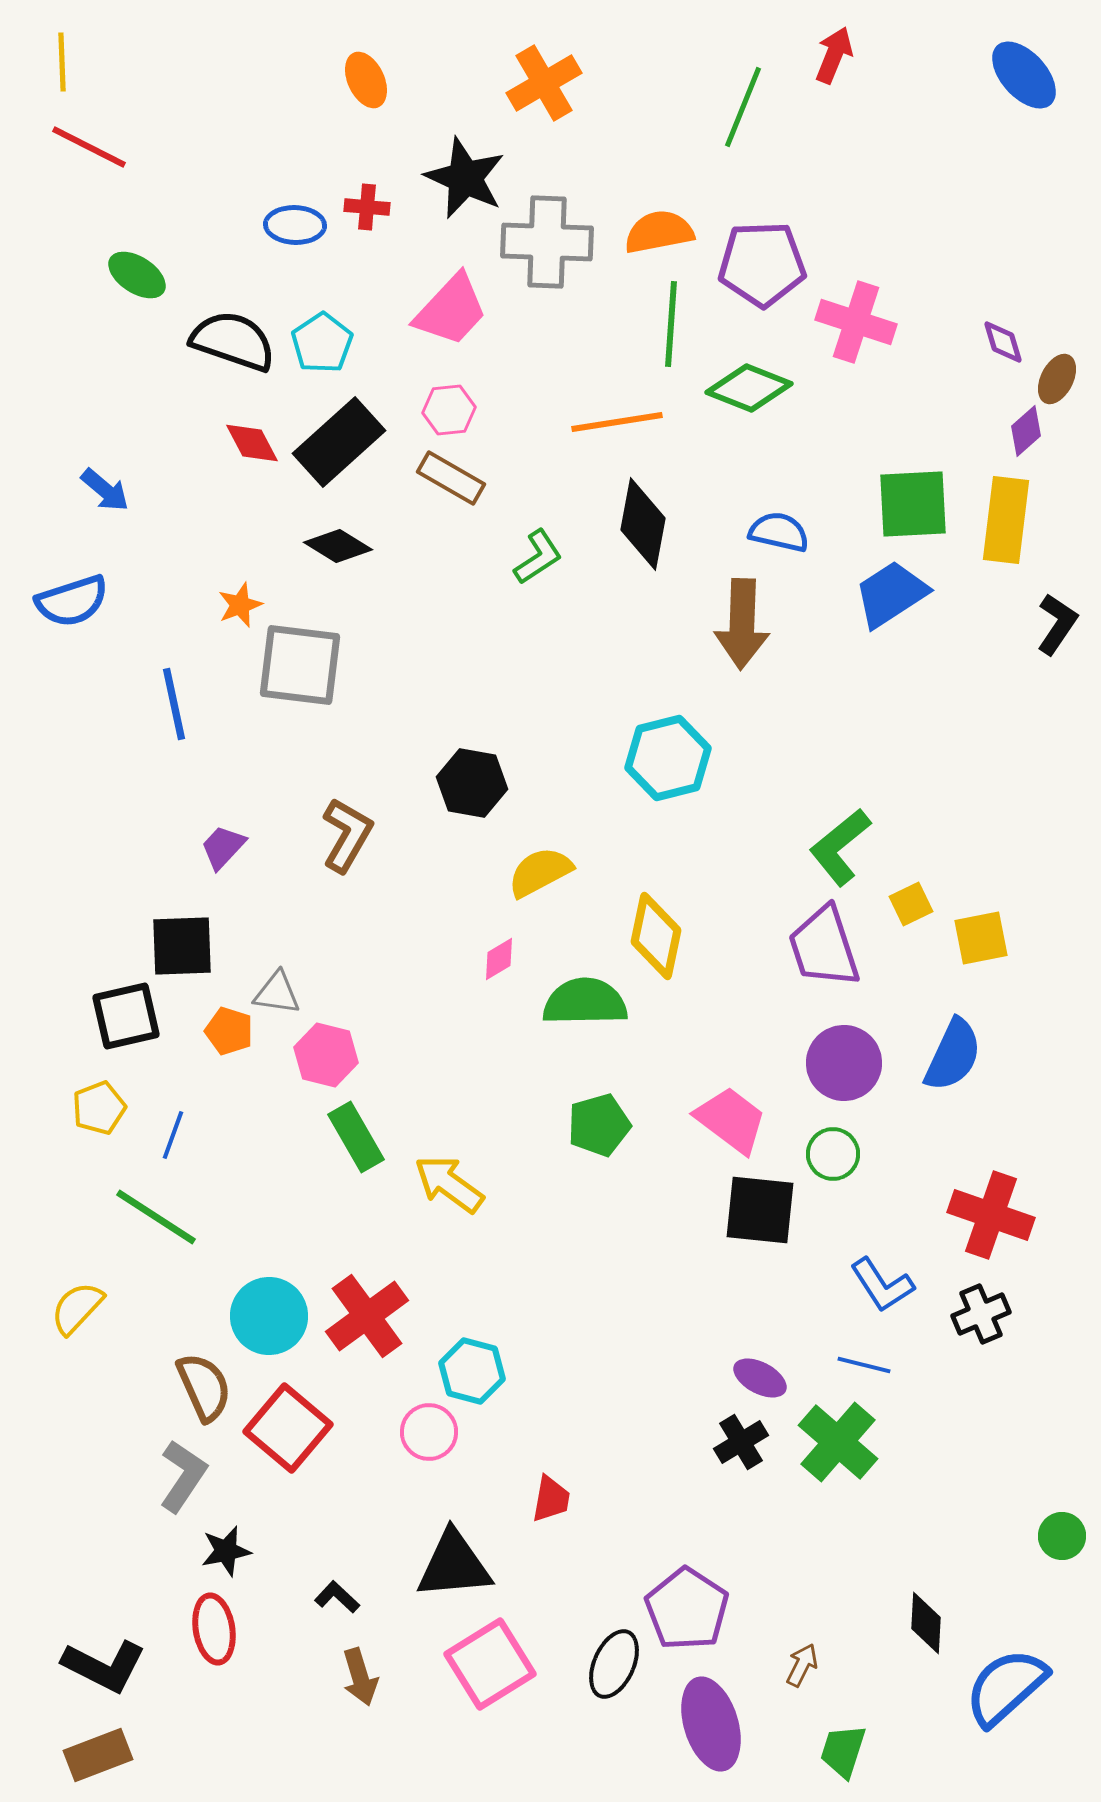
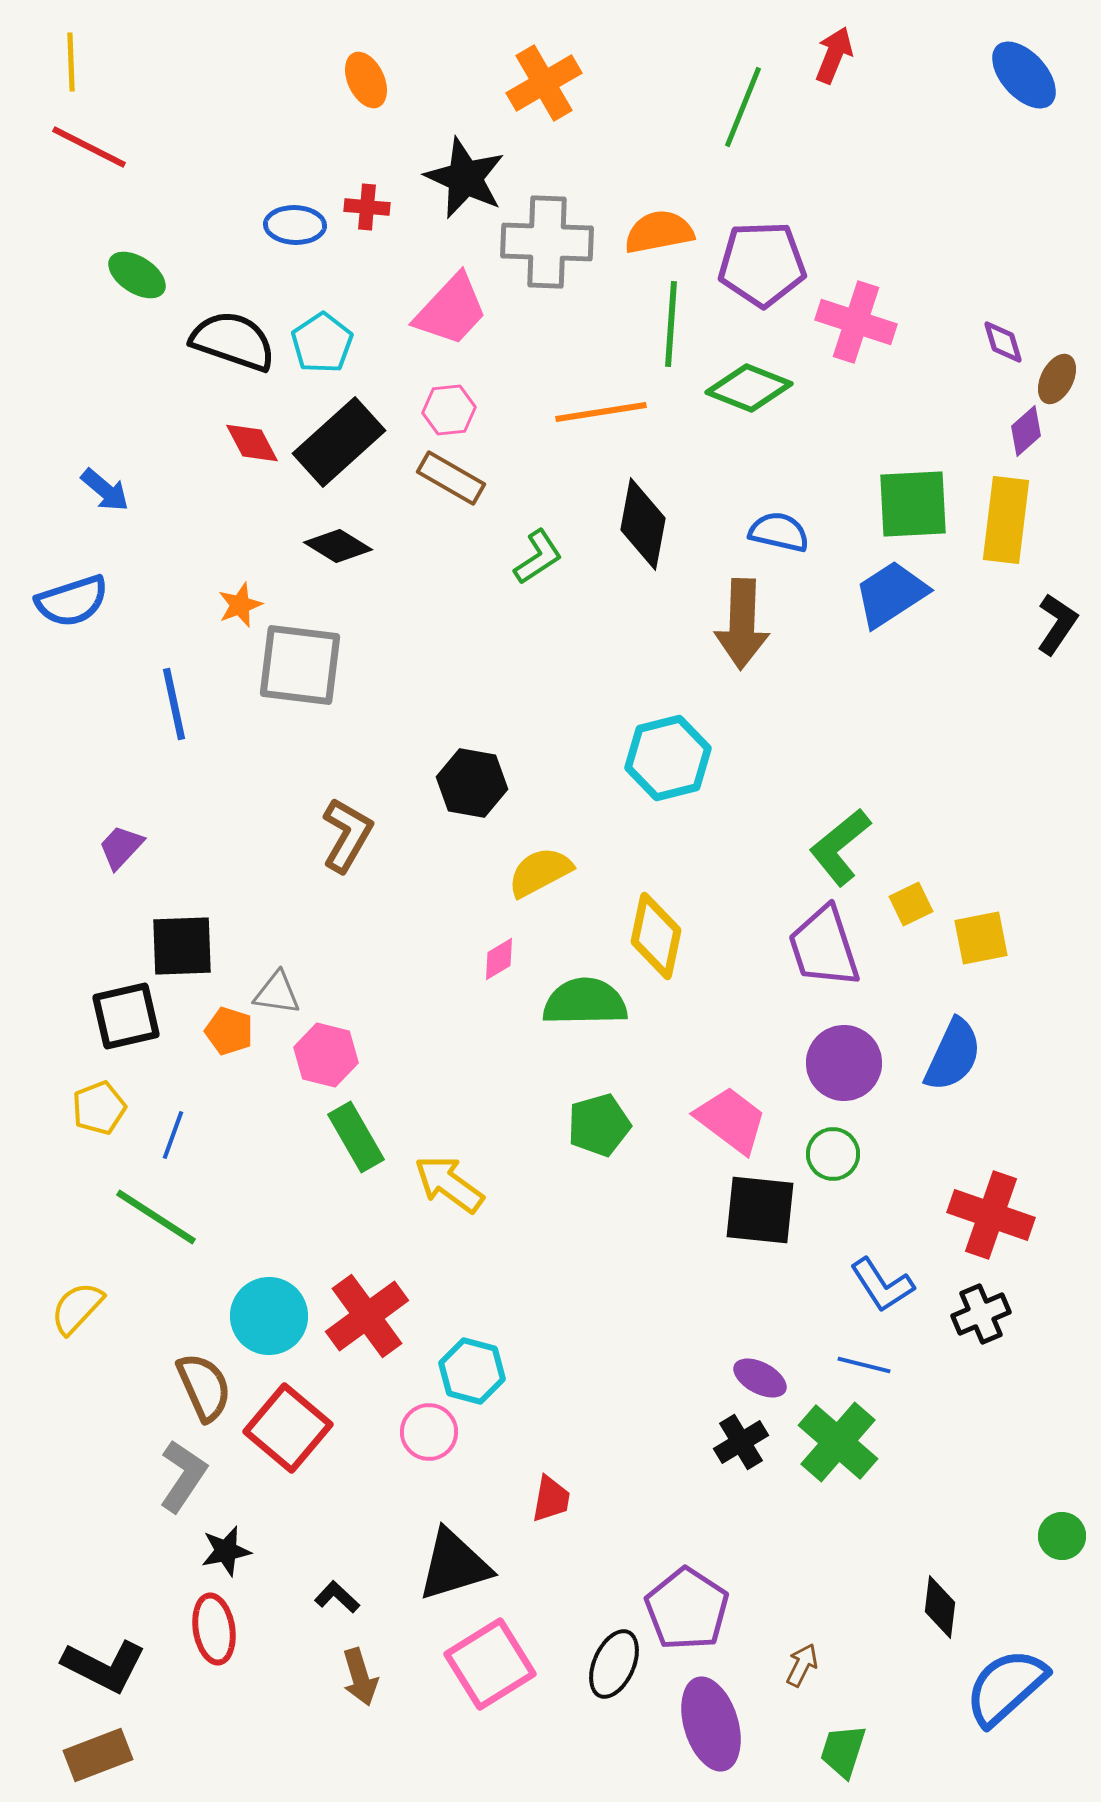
yellow line at (62, 62): moved 9 px right
orange line at (617, 422): moved 16 px left, 10 px up
purple trapezoid at (223, 847): moved 102 px left
black triangle at (454, 1565): rotated 12 degrees counterclockwise
black diamond at (926, 1623): moved 14 px right, 16 px up; rotated 4 degrees clockwise
